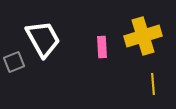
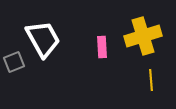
yellow line: moved 2 px left, 4 px up
